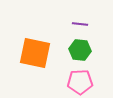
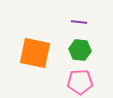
purple line: moved 1 px left, 2 px up
